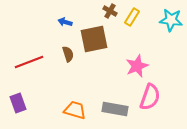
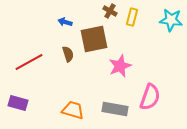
yellow rectangle: rotated 18 degrees counterclockwise
red line: rotated 8 degrees counterclockwise
pink star: moved 17 px left
purple rectangle: rotated 54 degrees counterclockwise
orange trapezoid: moved 2 px left
